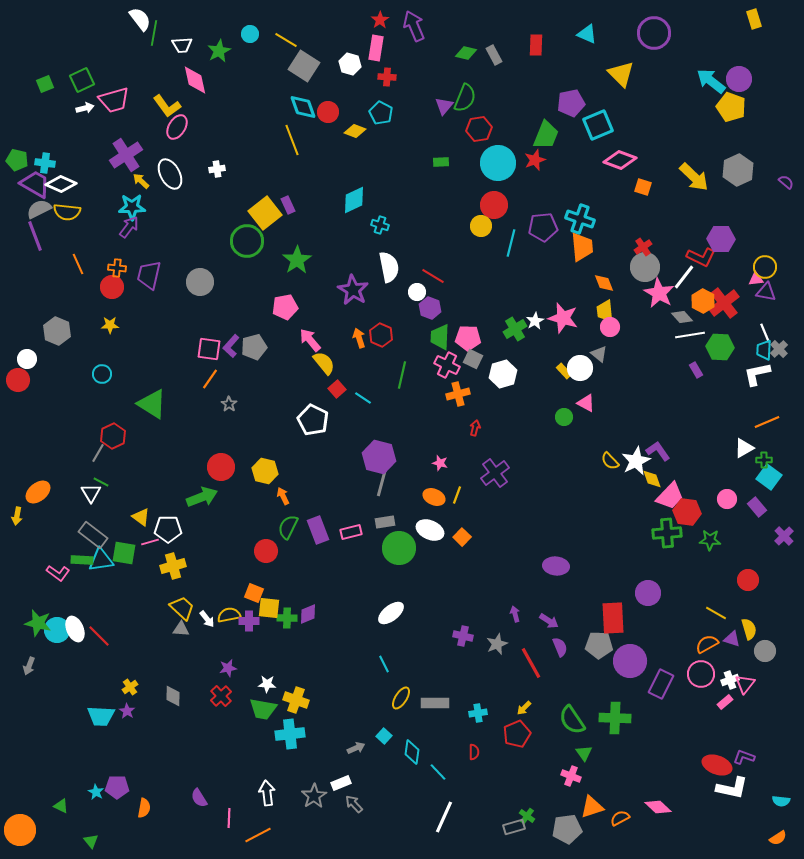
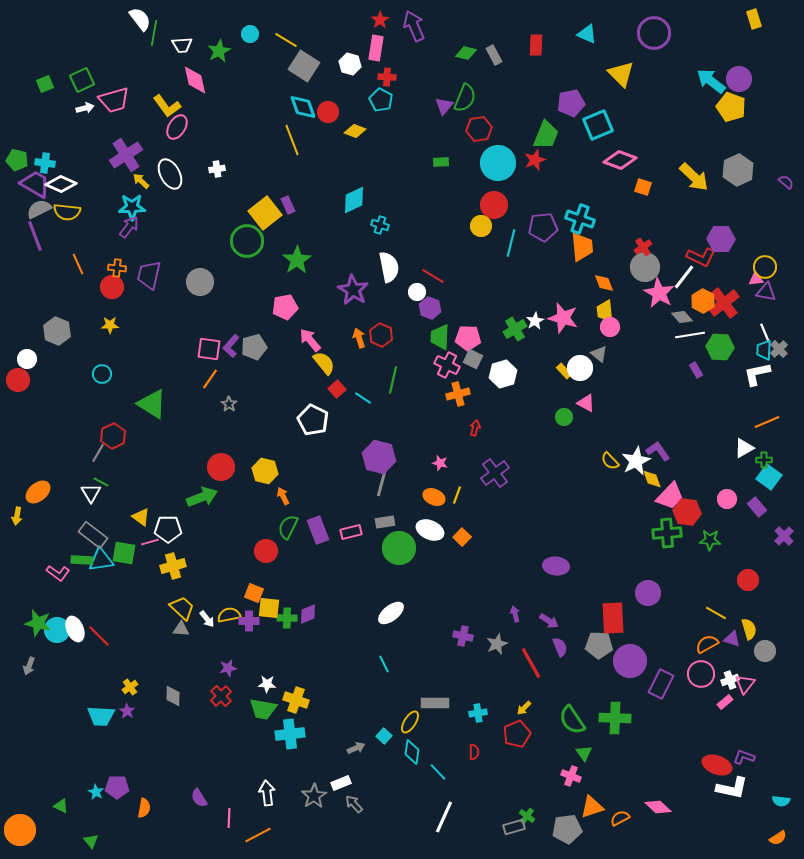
cyan pentagon at (381, 113): moved 13 px up
green line at (402, 375): moved 9 px left, 5 px down
yellow ellipse at (401, 698): moved 9 px right, 24 px down
